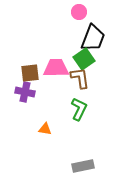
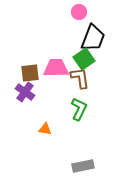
purple cross: rotated 24 degrees clockwise
